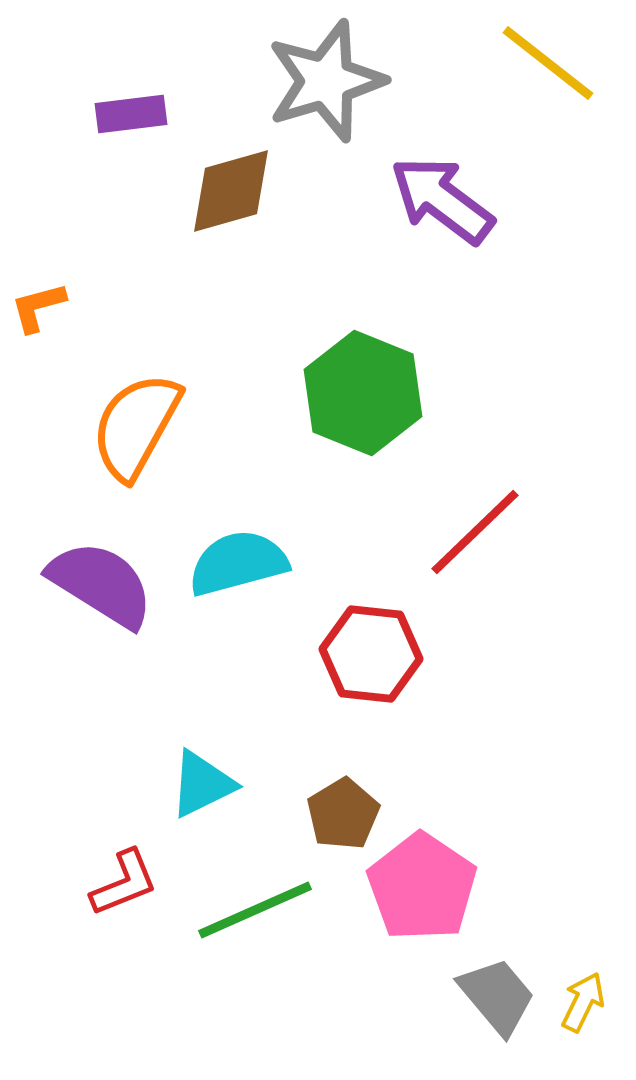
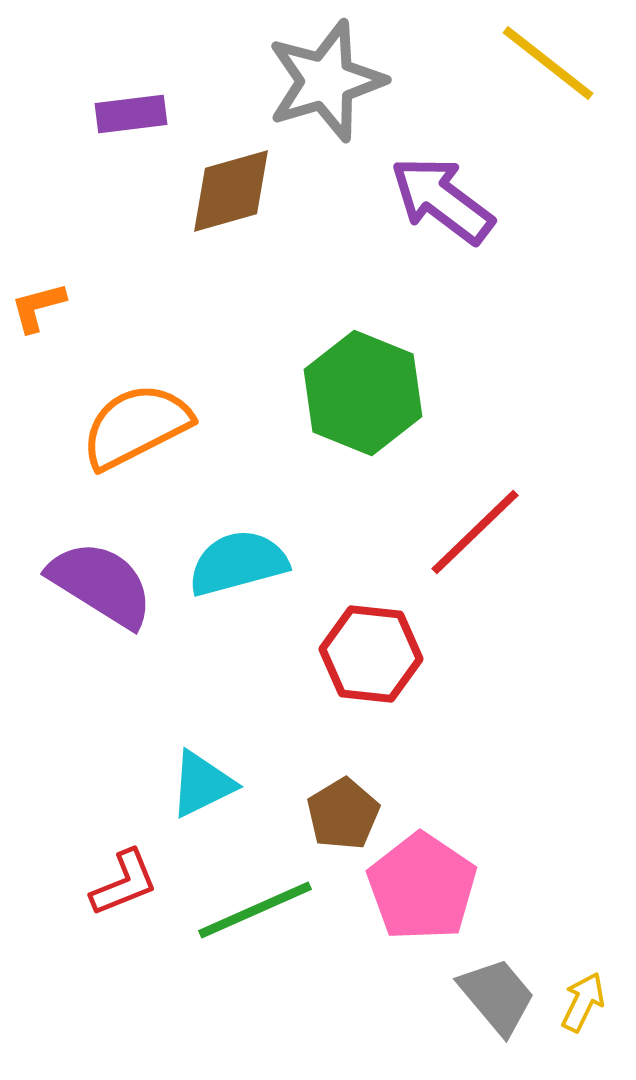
orange semicircle: rotated 34 degrees clockwise
